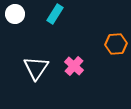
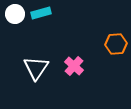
cyan rectangle: moved 14 px left, 1 px up; rotated 42 degrees clockwise
